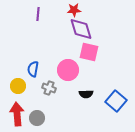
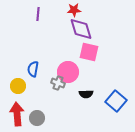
pink circle: moved 2 px down
gray cross: moved 9 px right, 5 px up
